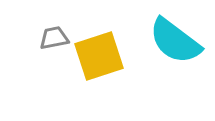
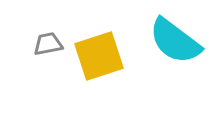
gray trapezoid: moved 6 px left, 6 px down
